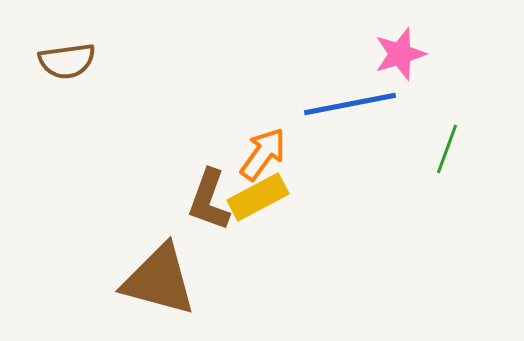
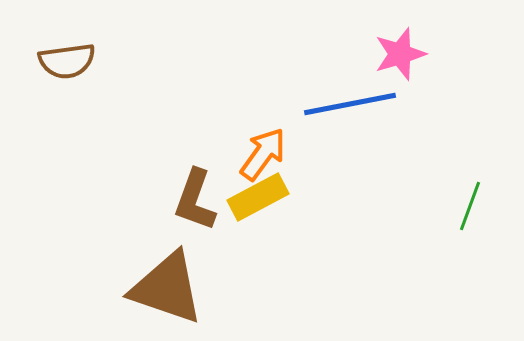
green line: moved 23 px right, 57 px down
brown L-shape: moved 14 px left
brown triangle: moved 8 px right, 8 px down; rotated 4 degrees clockwise
